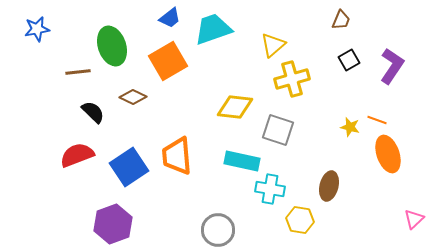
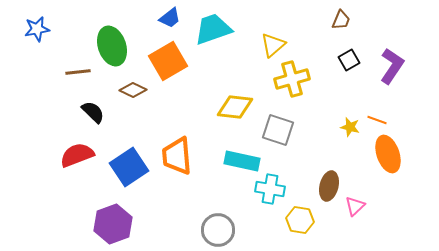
brown diamond: moved 7 px up
pink triangle: moved 59 px left, 13 px up
